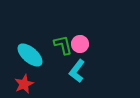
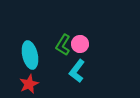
green L-shape: rotated 135 degrees counterclockwise
cyan ellipse: rotated 36 degrees clockwise
red star: moved 5 px right
